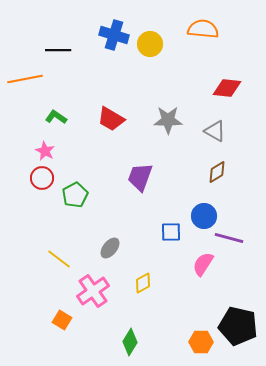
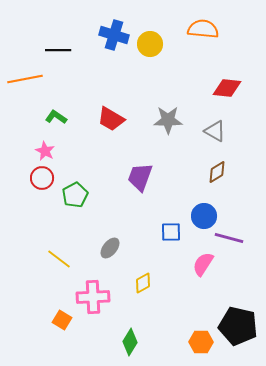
pink cross: moved 6 px down; rotated 32 degrees clockwise
